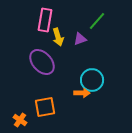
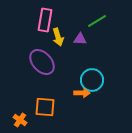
green line: rotated 18 degrees clockwise
purple triangle: rotated 24 degrees clockwise
orange square: rotated 15 degrees clockwise
